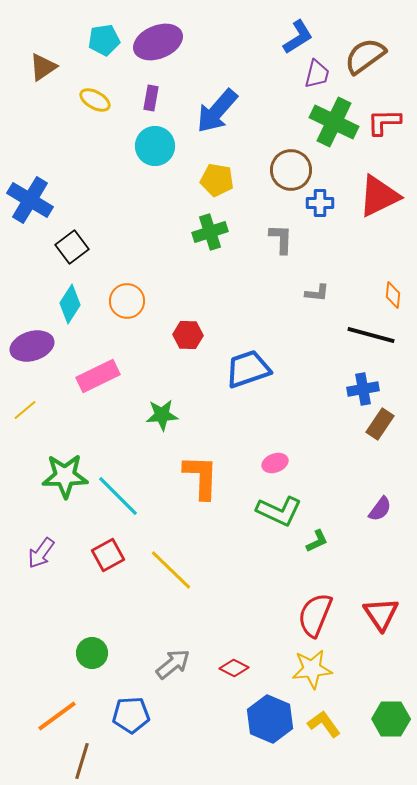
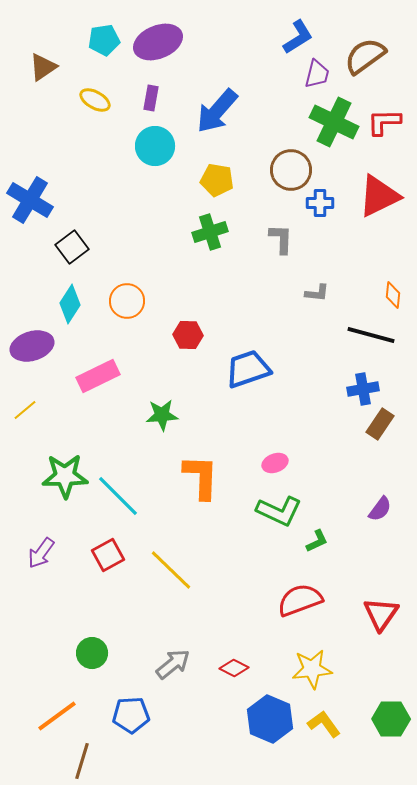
red triangle at (381, 614): rotated 9 degrees clockwise
red semicircle at (315, 615): moved 15 px left, 15 px up; rotated 48 degrees clockwise
